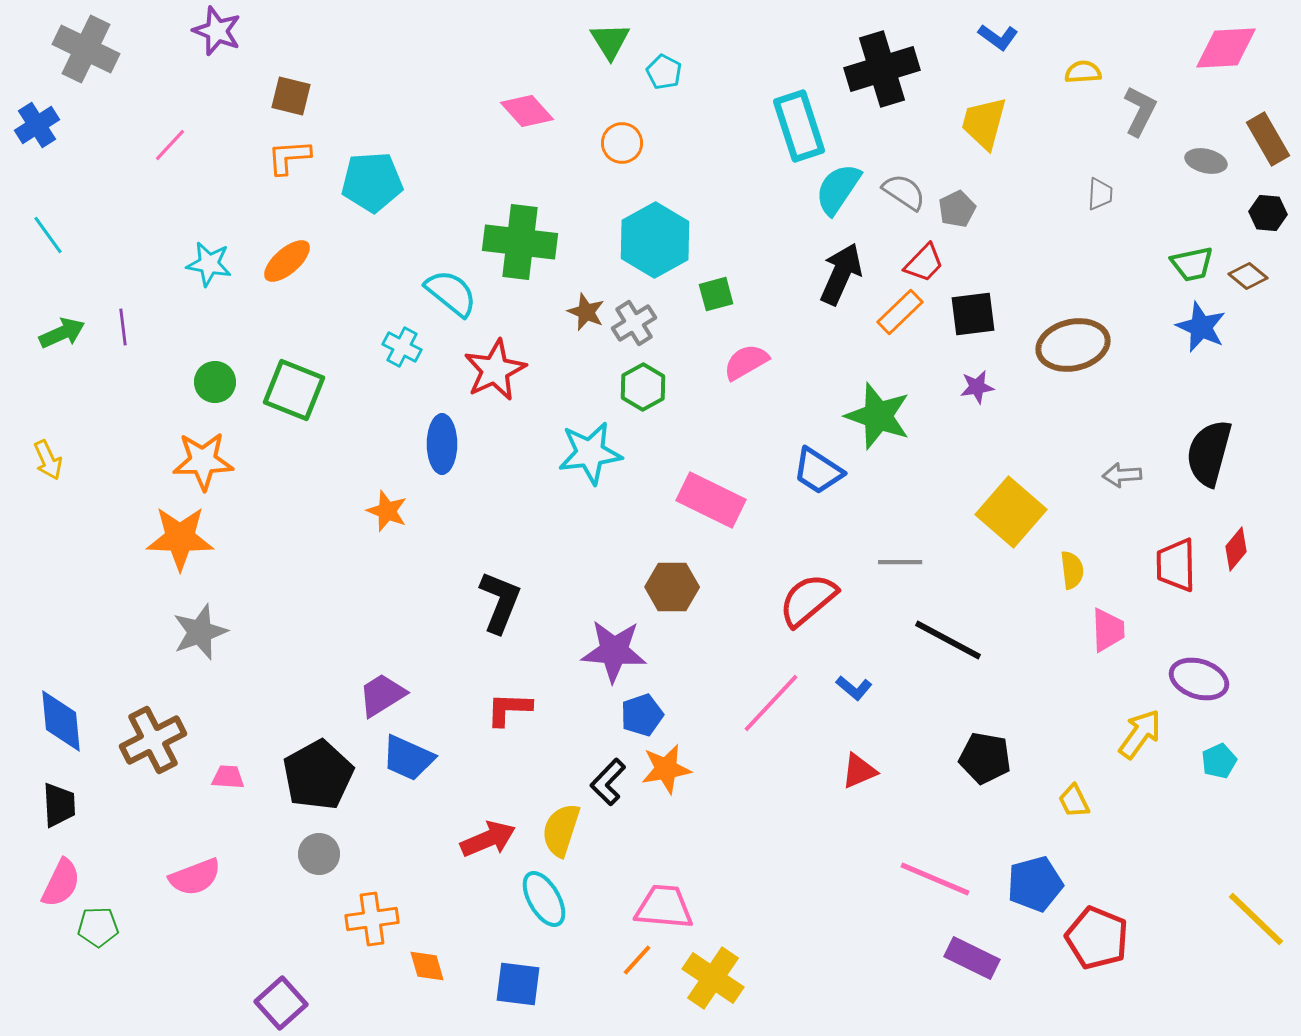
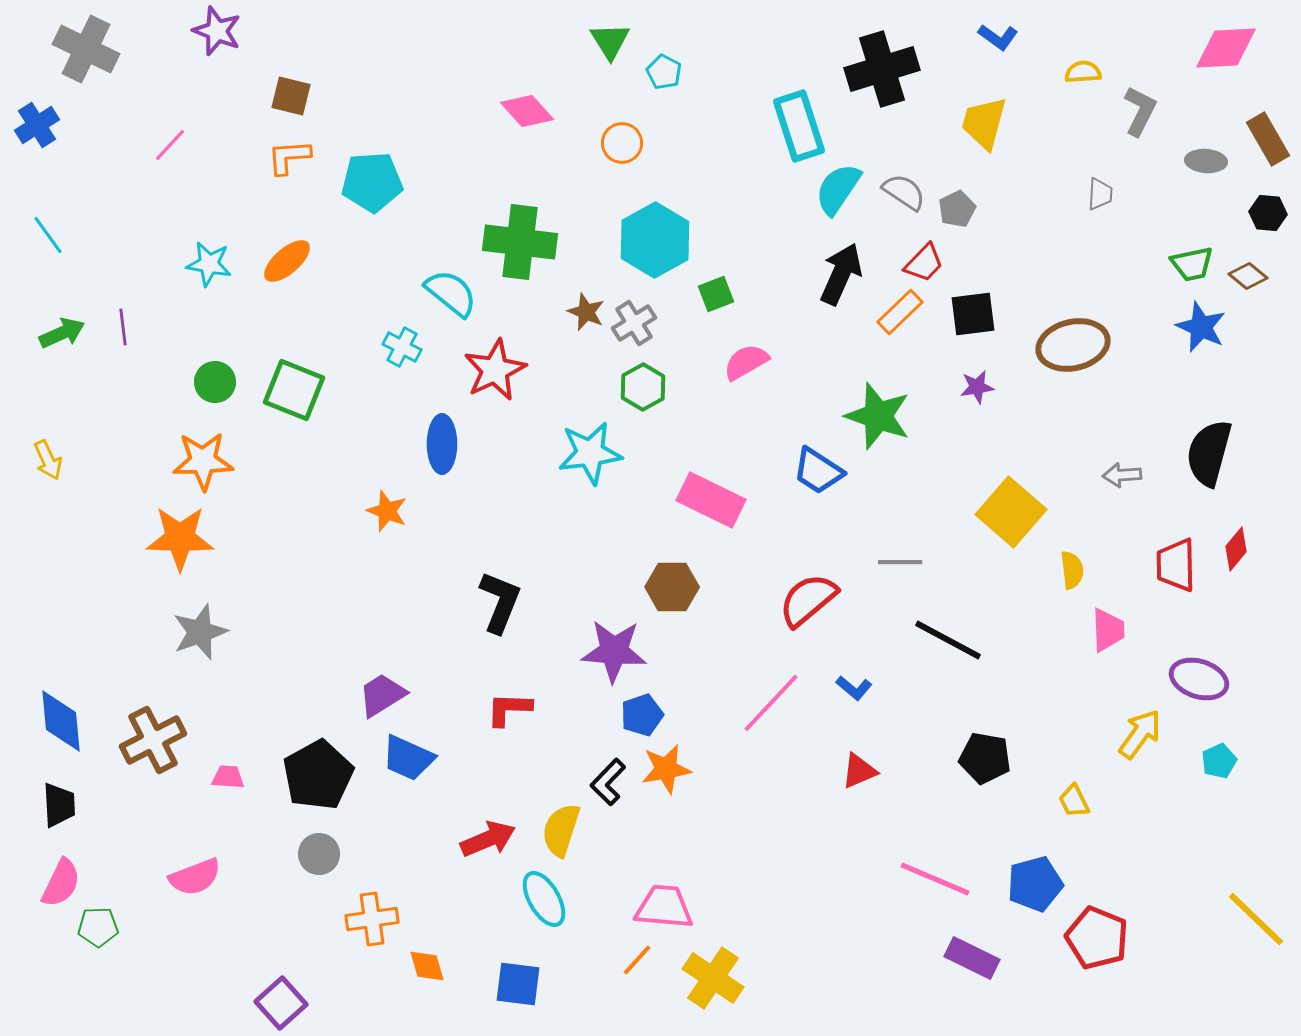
gray ellipse at (1206, 161): rotated 9 degrees counterclockwise
green square at (716, 294): rotated 6 degrees counterclockwise
